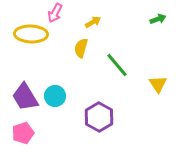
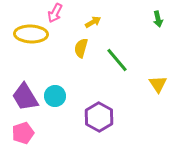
green arrow: rotated 98 degrees clockwise
green line: moved 5 px up
